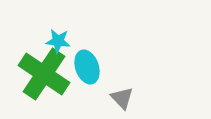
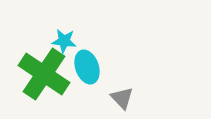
cyan star: moved 6 px right
